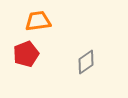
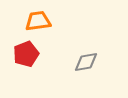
gray diamond: rotated 25 degrees clockwise
